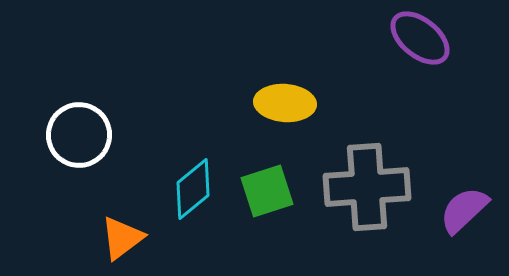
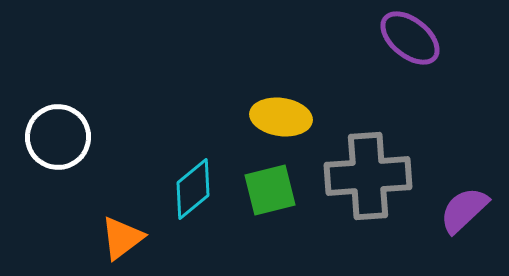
purple ellipse: moved 10 px left
yellow ellipse: moved 4 px left, 14 px down; rotated 4 degrees clockwise
white circle: moved 21 px left, 2 px down
gray cross: moved 1 px right, 11 px up
green square: moved 3 px right, 1 px up; rotated 4 degrees clockwise
